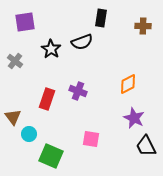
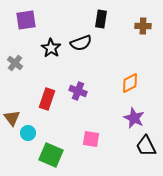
black rectangle: moved 1 px down
purple square: moved 1 px right, 2 px up
black semicircle: moved 1 px left, 1 px down
black star: moved 1 px up
gray cross: moved 2 px down
orange diamond: moved 2 px right, 1 px up
brown triangle: moved 1 px left, 1 px down
cyan circle: moved 1 px left, 1 px up
green square: moved 1 px up
